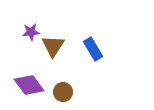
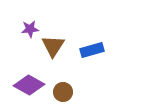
purple star: moved 1 px left, 3 px up
blue rectangle: moved 1 px left, 1 px down; rotated 75 degrees counterclockwise
purple diamond: rotated 24 degrees counterclockwise
